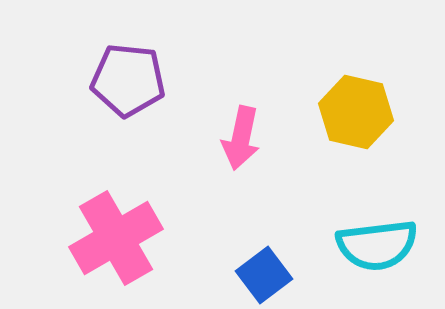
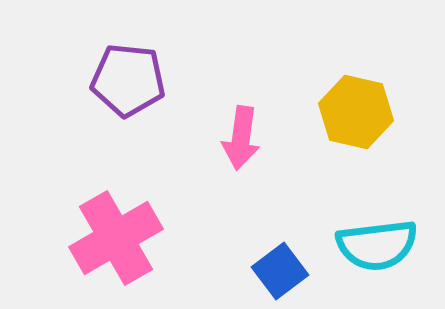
pink arrow: rotated 4 degrees counterclockwise
blue square: moved 16 px right, 4 px up
